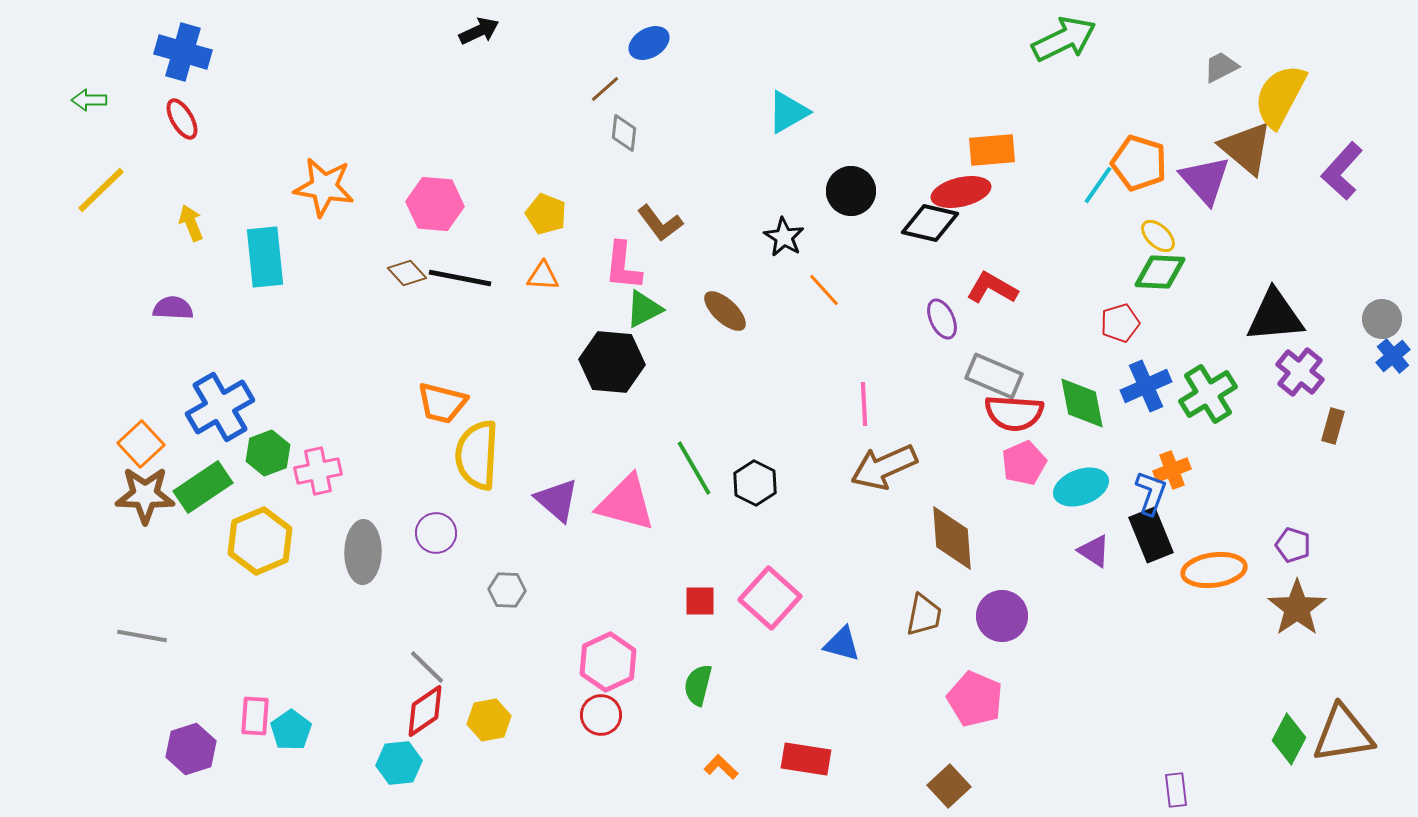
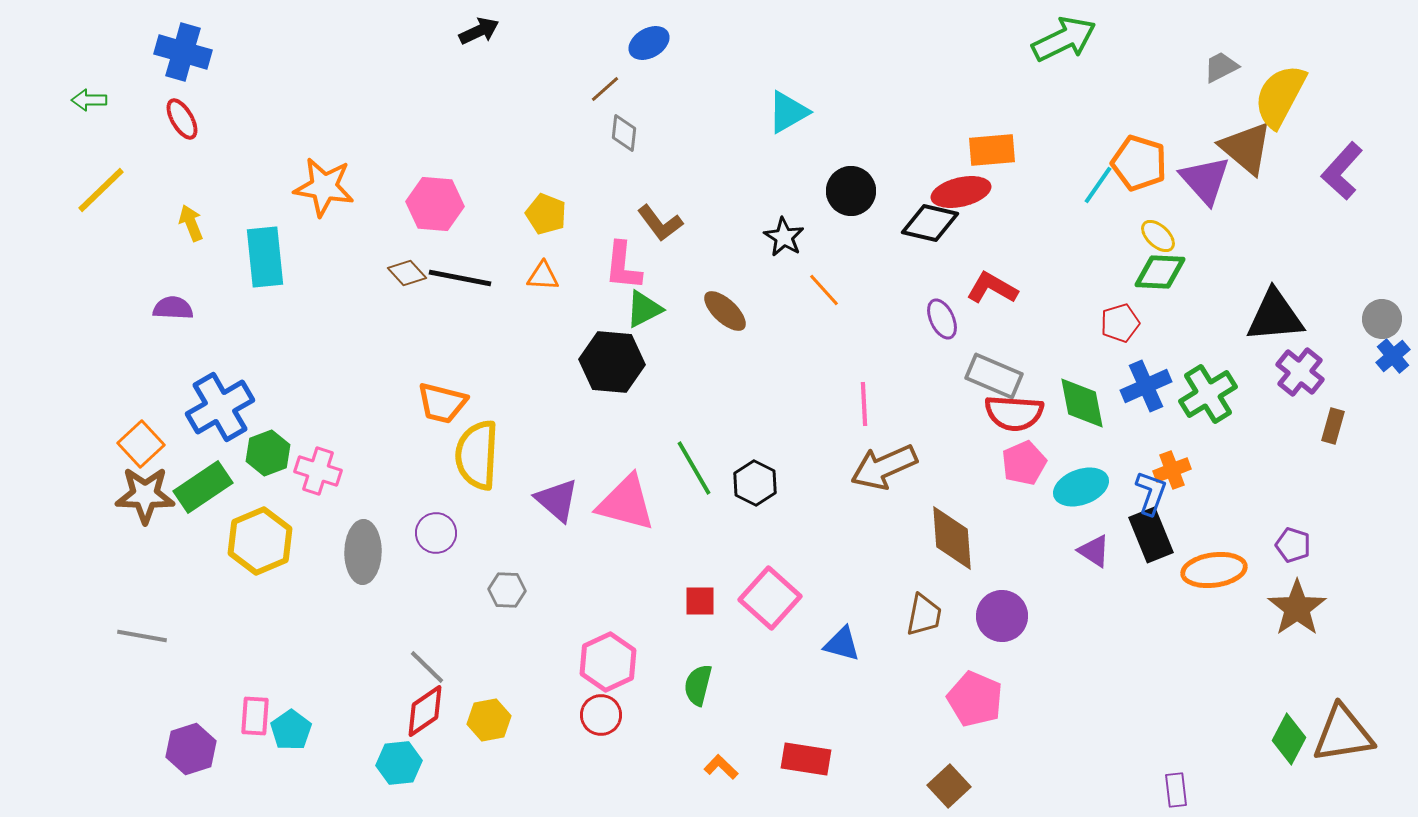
pink cross at (318, 471): rotated 30 degrees clockwise
